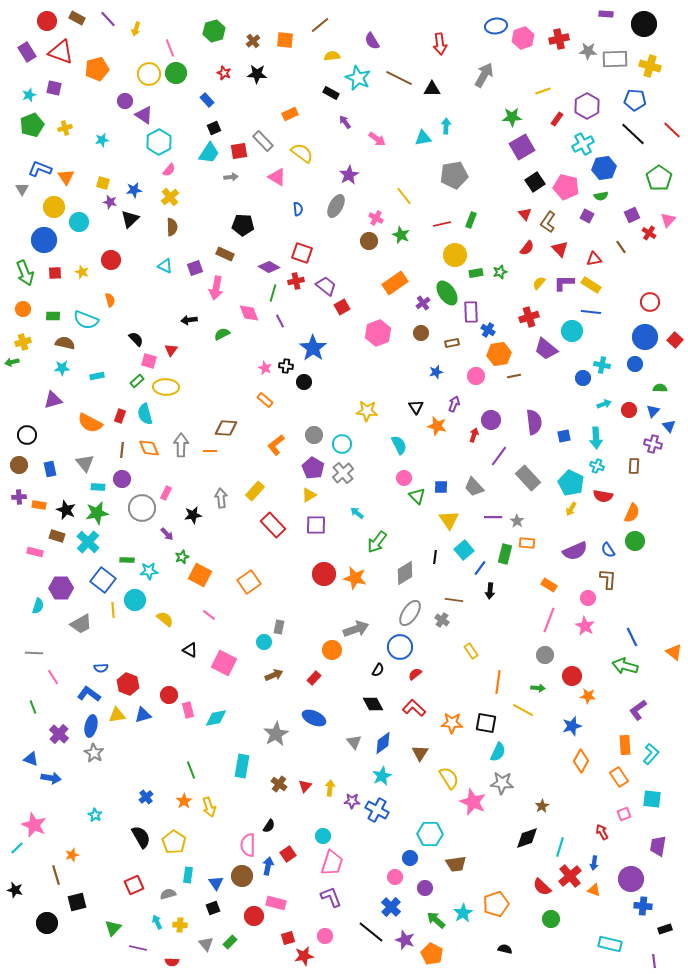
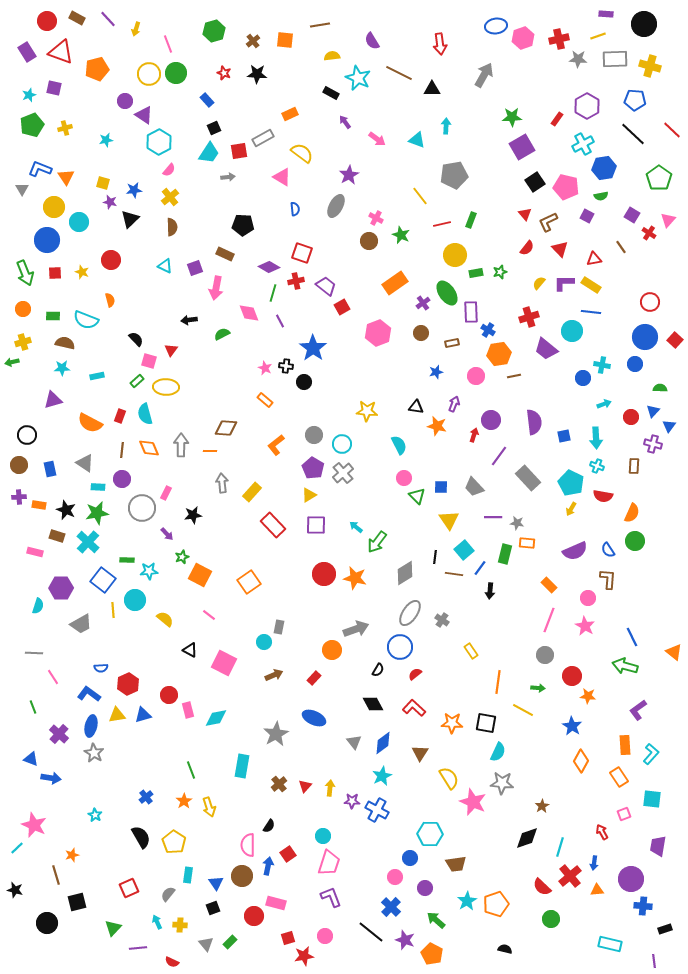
brown line at (320, 25): rotated 30 degrees clockwise
pink line at (170, 48): moved 2 px left, 4 px up
gray star at (588, 51): moved 10 px left, 8 px down
brown line at (399, 78): moved 5 px up
yellow line at (543, 91): moved 55 px right, 55 px up
cyan triangle at (423, 138): moved 6 px left, 2 px down; rotated 30 degrees clockwise
cyan star at (102, 140): moved 4 px right
gray rectangle at (263, 141): moved 3 px up; rotated 75 degrees counterclockwise
gray arrow at (231, 177): moved 3 px left
pink triangle at (277, 177): moved 5 px right
yellow line at (404, 196): moved 16 px right
blue semicircle at (298, 209): moved 3 px left
purple square at (632, 215): rotated 35 degrees counterclockwise
brown L-shape at (548, 222): rotated 30 degrees clockwise
blue circle at (44, 240): moved 3 px right
black triangle at (416, 407): rotated 49 degrees counterclockwise
red circle at (629, 410): moved 2 px right, 7 px down
blue triangle at (669, 426): rotated 16 degrees clockwise
gray triangle at (85, 463): rotated 18 degrees counterclockwise
yellow rectangle at (255, 491): moved 3 px left, 1 px down
gray arrow at (221, 498): moved 1 px right, 15 px up
cyan arrow at (357, 513): moved 1 px left, 14 px down
gray star at (517, 521): moved 2 px down; rotated 24 degrees counterclockwise
orange rectangle at (549, 585): rotated 14 degrees clockwise
brown line at (454, 600): moved 26 px up
red hexagon at (128, 684): rotated 15 degrees clockwise
blue star at (572, 726): rotated 24 degrees counterclockwise
brown cross at (279, 784): rotated 14 degrees clockwise
pink trapezoid at (332, 863): moved 3 px left
red square at (134, 885): moved 5 px left, 3 px down
orange triangle at (594, 890): moved 3 px right; rotated 24 degrees counterclockwise
gray semicircle at (168, 894): rotated 35 degrees counterclockwise
cyan star at (463, 913): moved 4 px right, 12 px up
purple line at (138, 948): rotated 18 degrees counterclockwise
red semicircle at (172, 962): rotated 24 degrees clockwise
